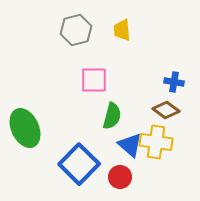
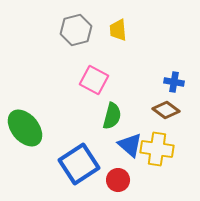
yellow trapezoid: moved 4 px left
pink square: rotated 28 degrees clockwise
green ellipse: rotated 15 degrees counterclockwise
yellow cross: moved 1 px right, 7 px down
blue square: rotated 12 degrees clockwise
red circle: moved 2 px left, 3 px down
